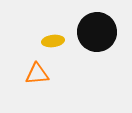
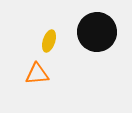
yellow ellipse: moved 4 px left; rotated 65 degrees counterclockwise
